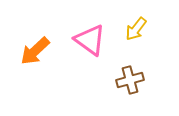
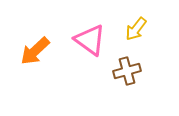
brown cross: moved 3 px left, 9 px up
